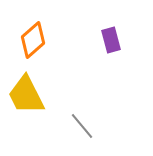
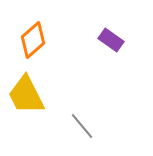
purple rectangle: rotated 40 degrees counterclockwise
